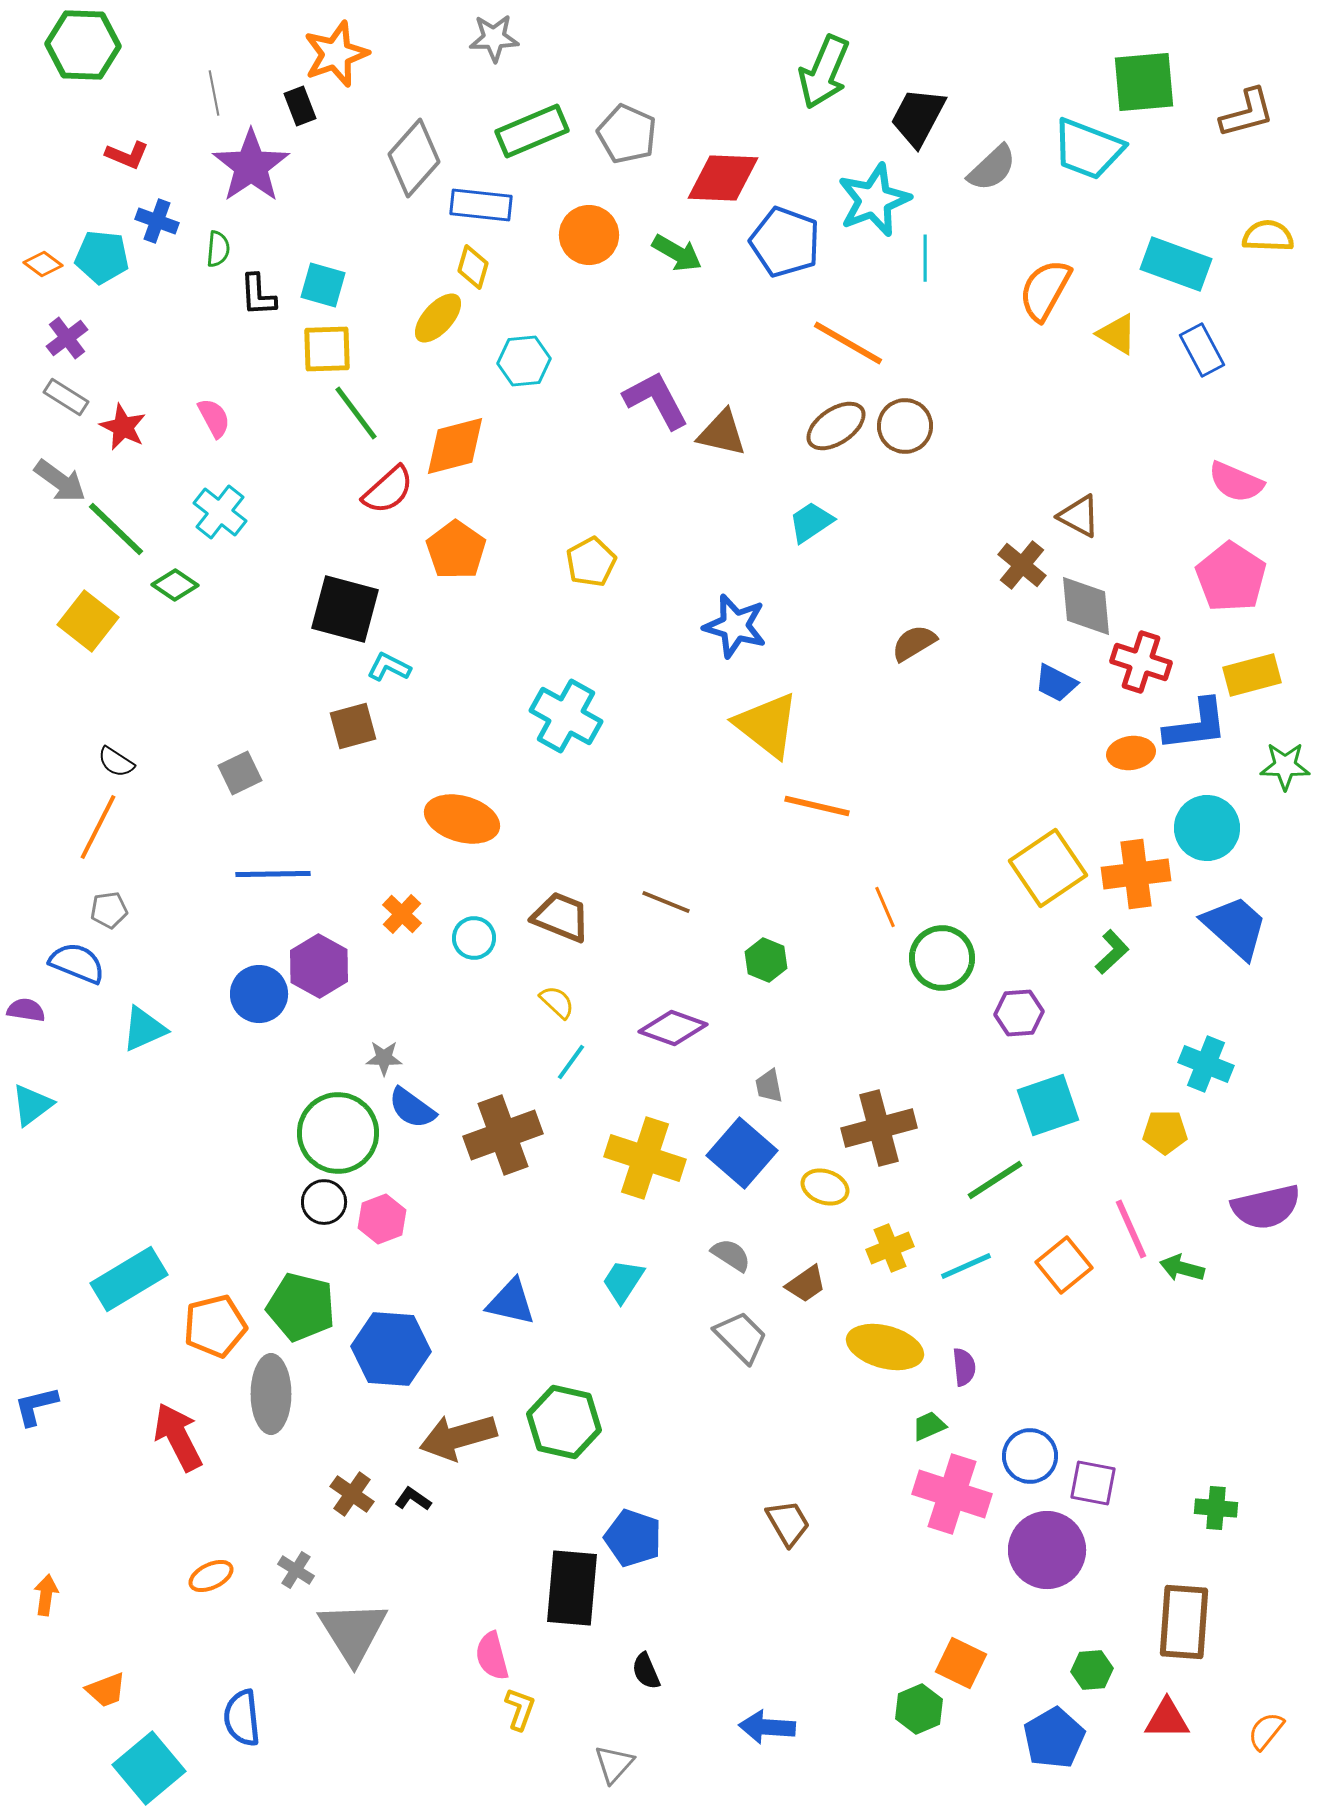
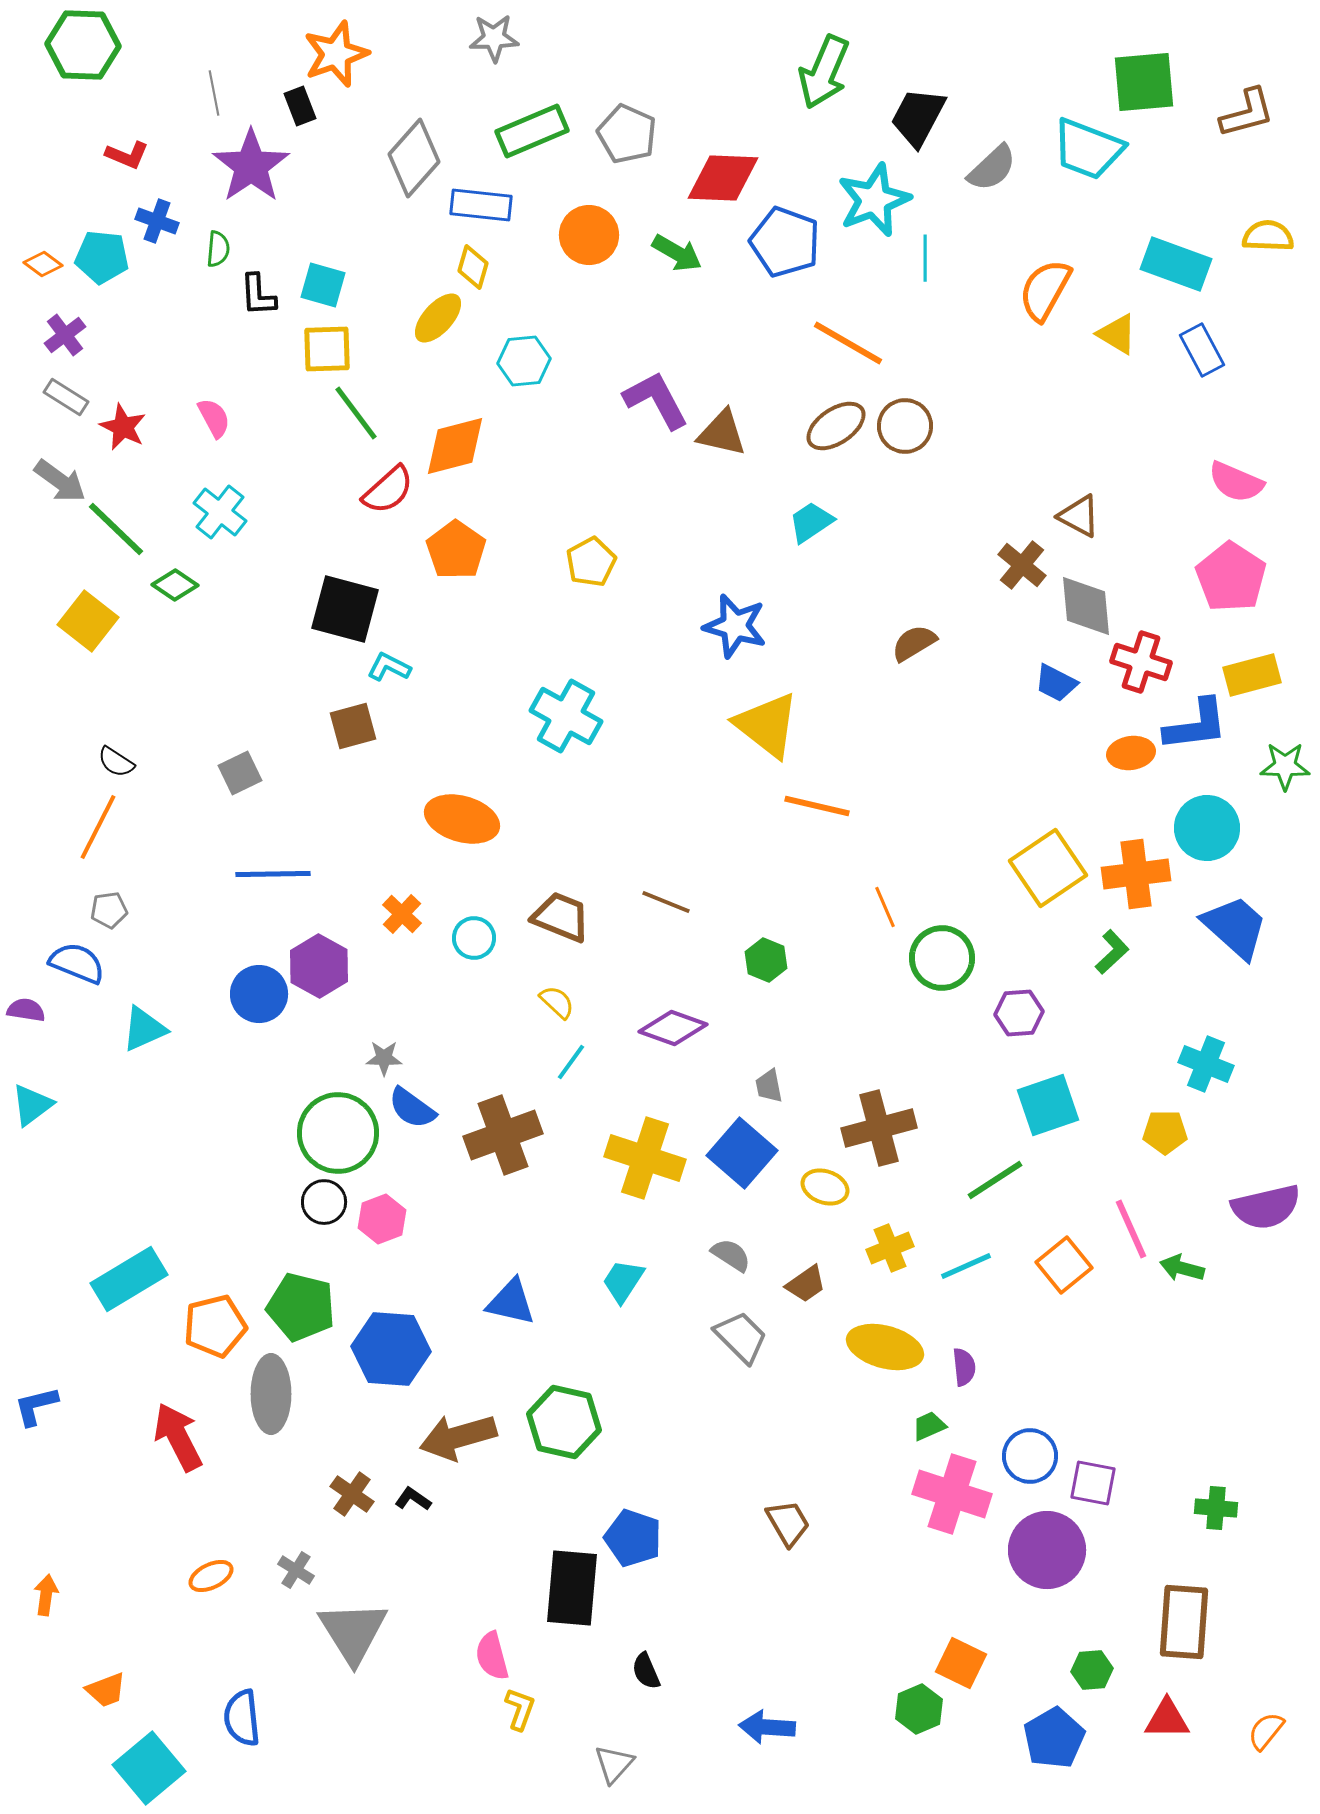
purple cross at (67, 338): moved 2 px left, 3 px up
